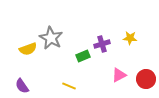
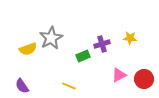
gray star: rotated 15 degrees clockwise
red circle: moved 2 px left
